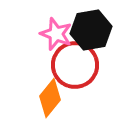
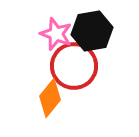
black hexagon: moved 1 px right, 1 px down
red circle: moved 1 px left, 1 px down
